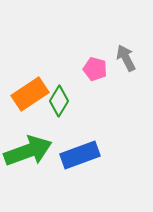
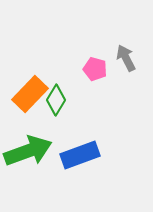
orange rectangle: rotated 12 degrees counterclockwise
green diamond: moved 3 px left, 1 px up
